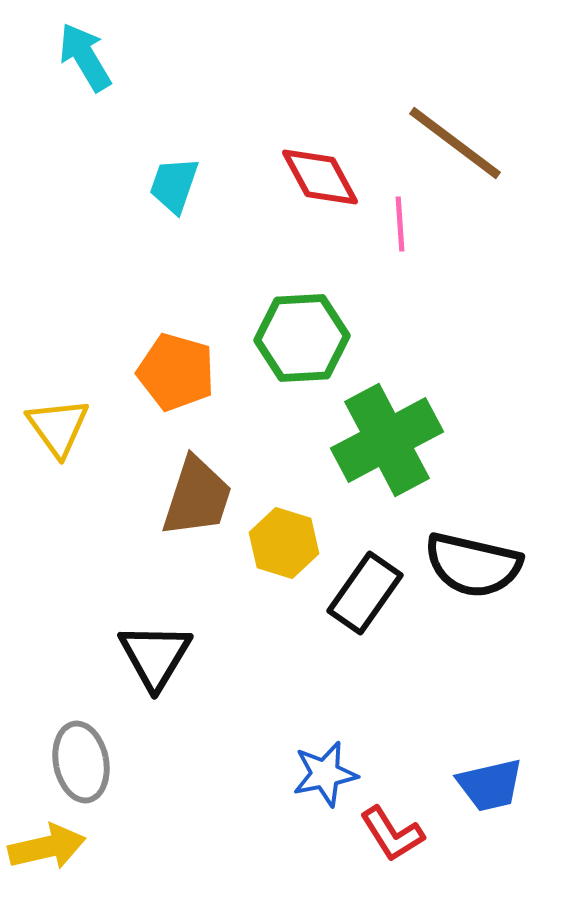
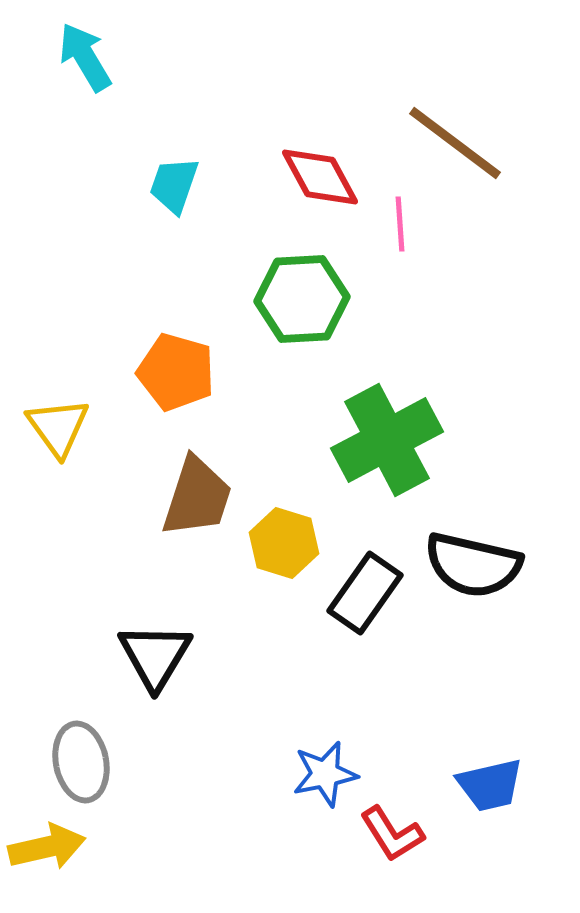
green hexagon: moved 39 px up
